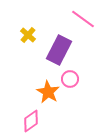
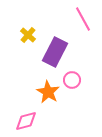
pink line: rotated 25 degrees clockwise
purple rectangle: moved 4 px left, 2 px down
pink circle: moved 2 px right, 1 px down
pink diamond: moved 5 px left; rotated 20 degrees clockwise
